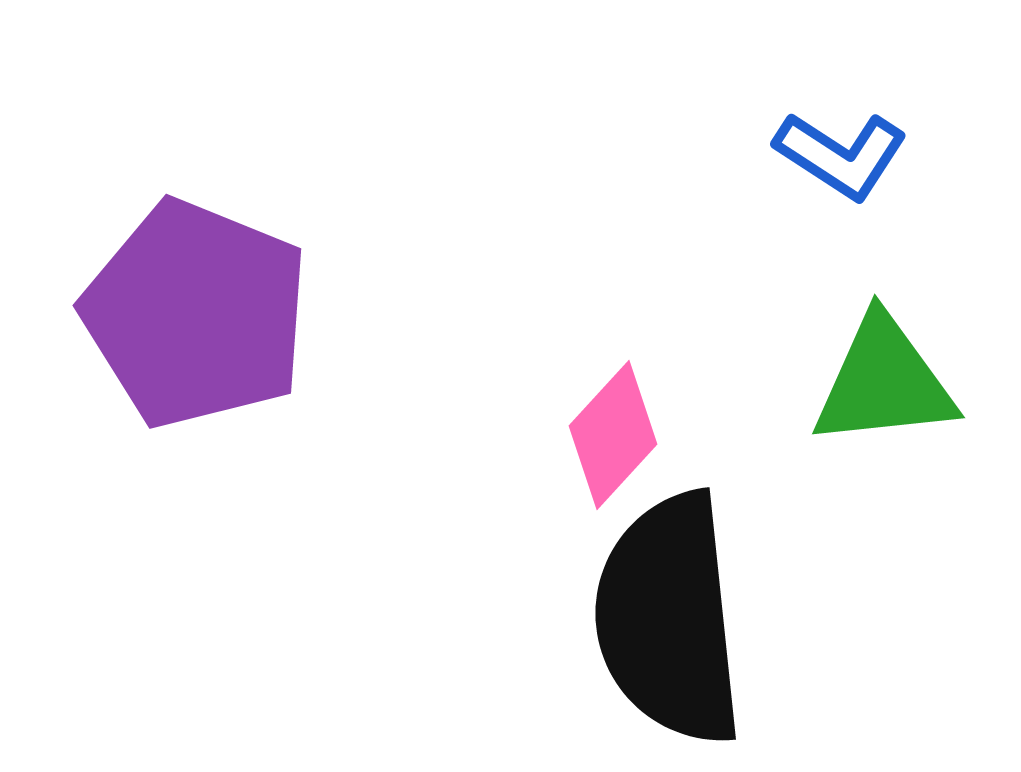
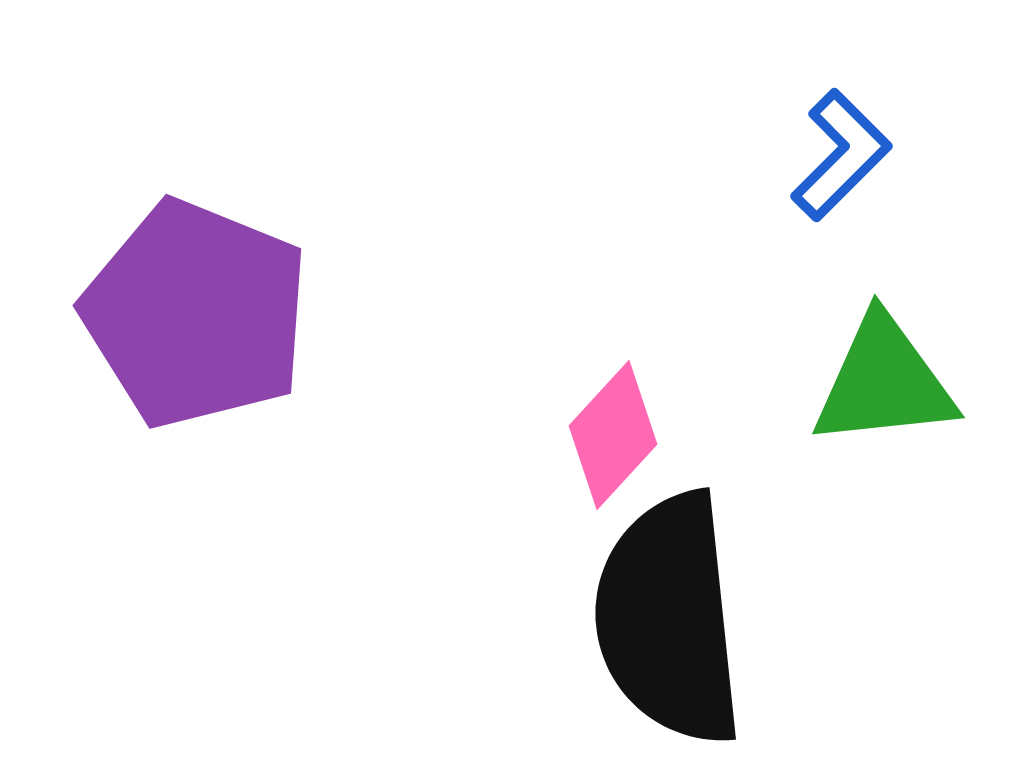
blue L-shape: rotated 78 degrees counterclockwise
